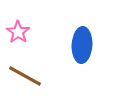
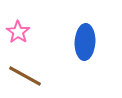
blue ellipse: moved 3 px right, 3 px up
